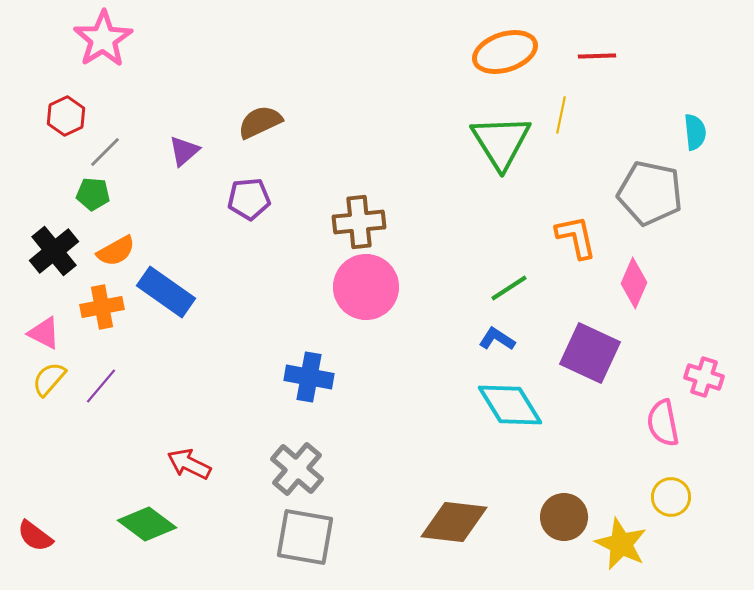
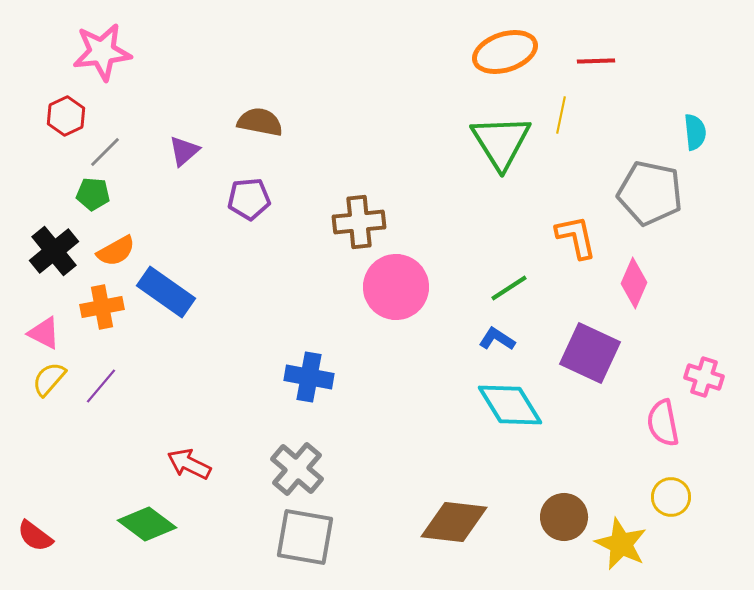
pink star: moved 1 px left, 13 px down; rotated 26 degrees clockwise
red line: moved 1 px left, 5 px down
brown semicircle: rotated 36 degrees clockwise
pink circle: moved 30 px right
